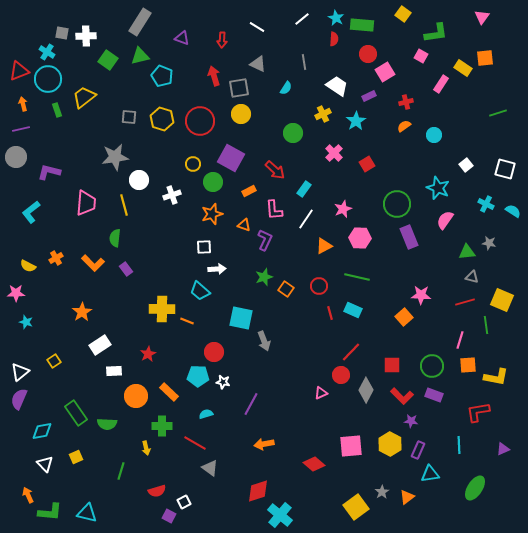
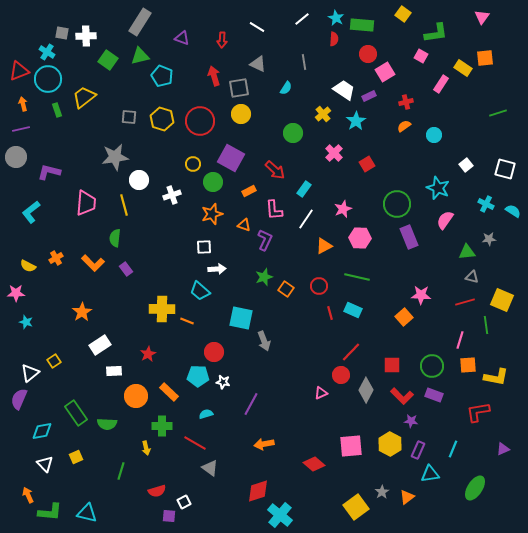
white trapezoid at (337, 86): moved 7 px right, 4 px down
yellow cross at (323, 114): rotated 14 degrees counterclockwise
gray star at (489, 243): moved 4 px up; rotated 16 degrees counterclockwise
white triangle at (20, 372): moved 10 px right, 1 px down
cyan line at (459, 445): moved 6 px left, 4 px down; rotated 24 degrees clockwise
purple square at (169, 516): rotated 24 degrees counterclockwise
